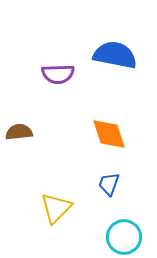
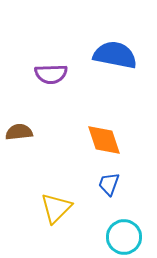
purple semicircle: moved 7 px left
orange diamond: moved 5 px left, 6 px down
